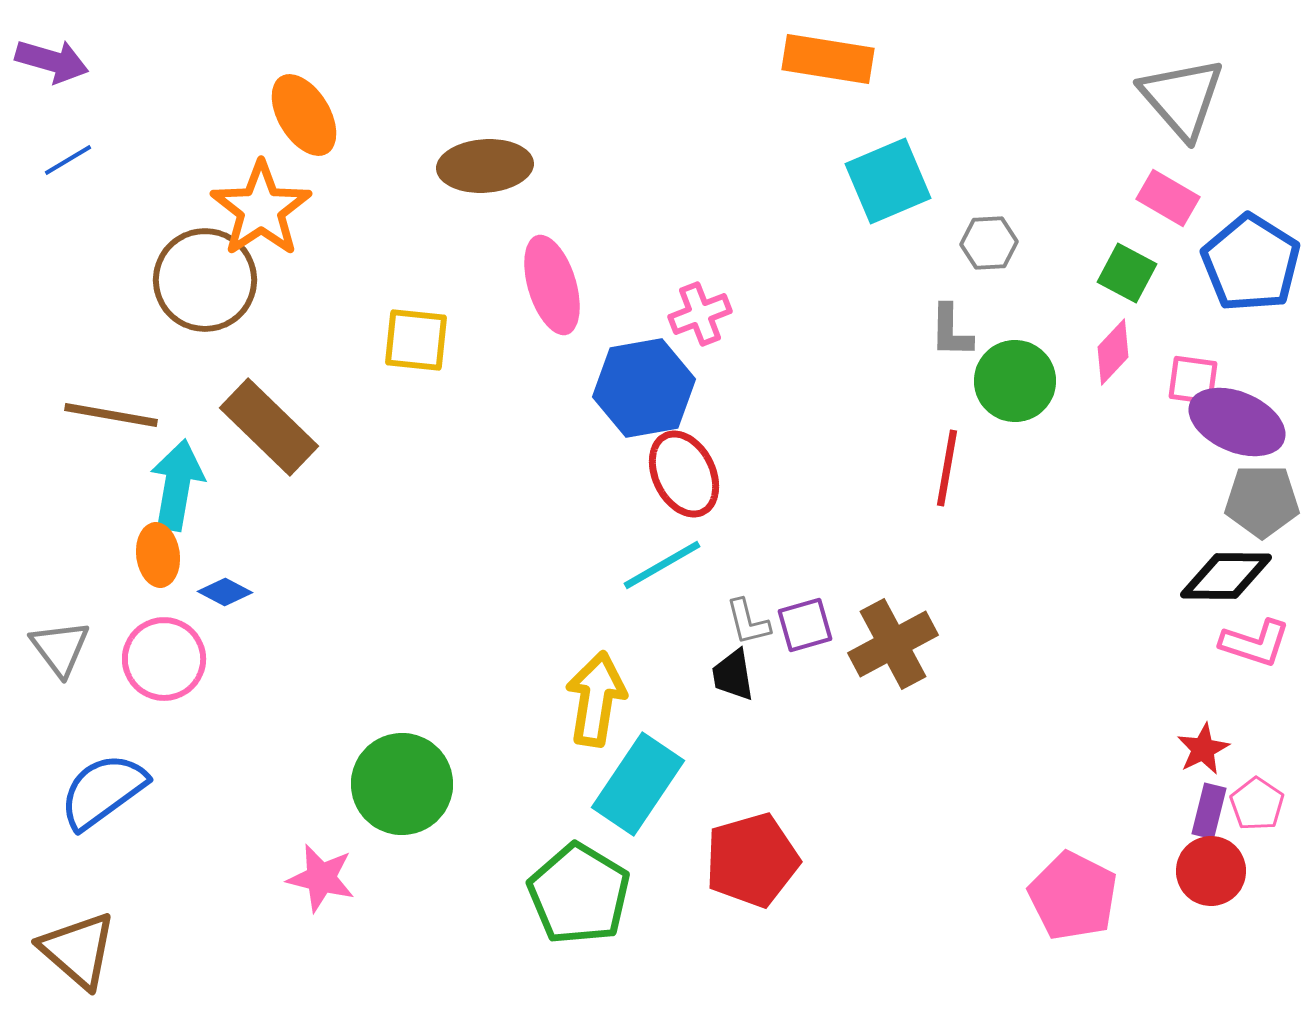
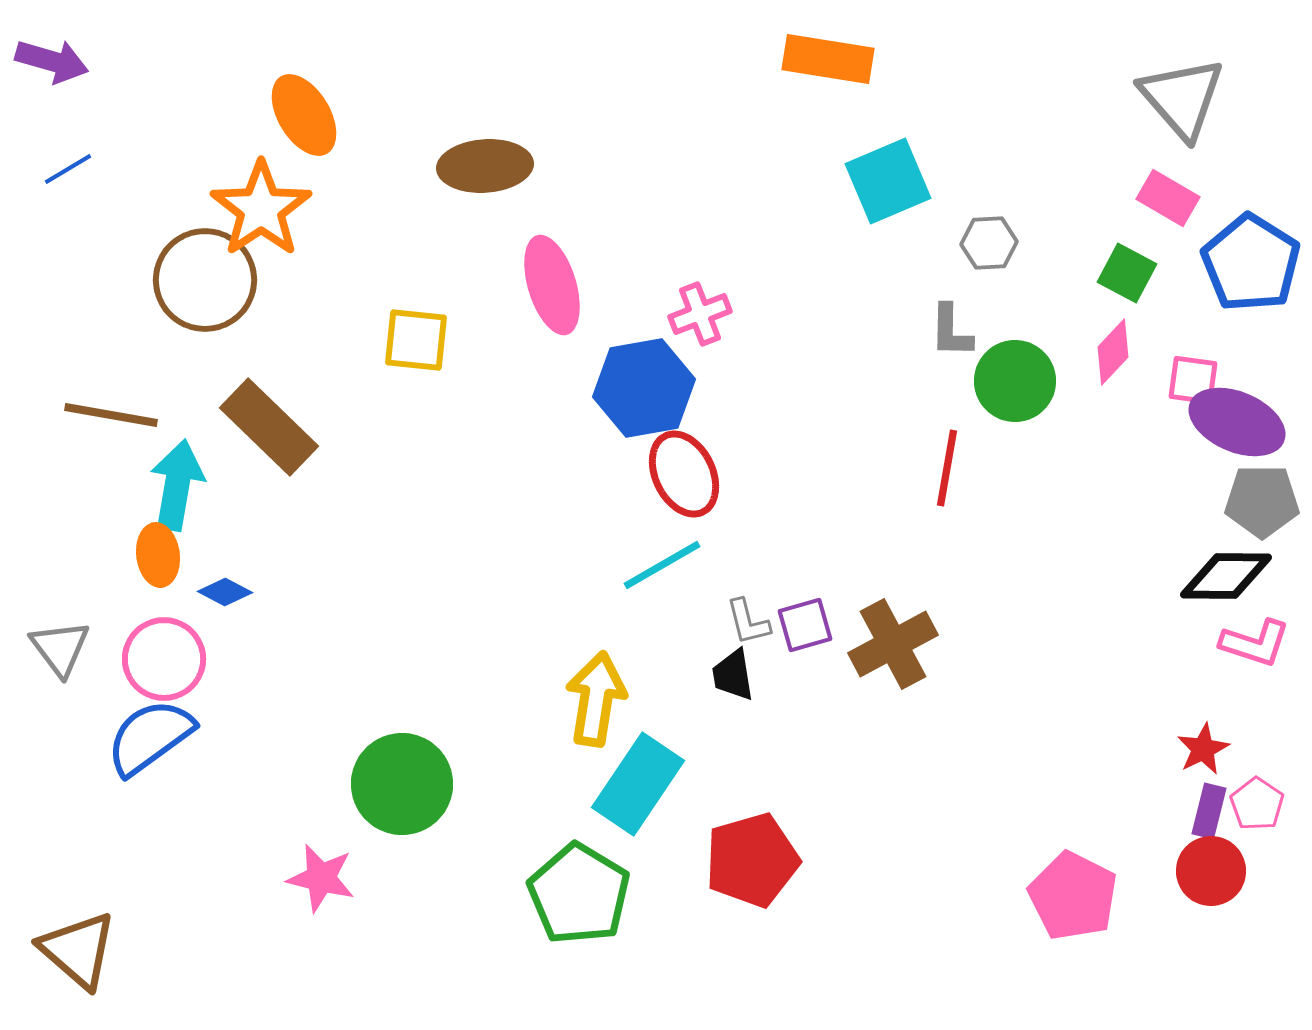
blue line at (68, 160): moved 9 px down
blue semicircle at (103, 791): moved 47 px right, 54 px up
